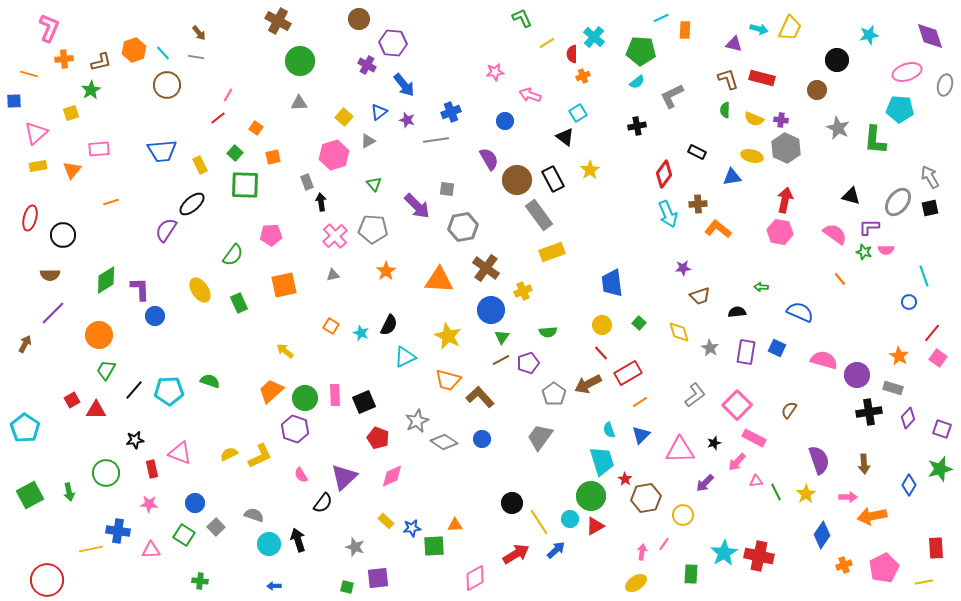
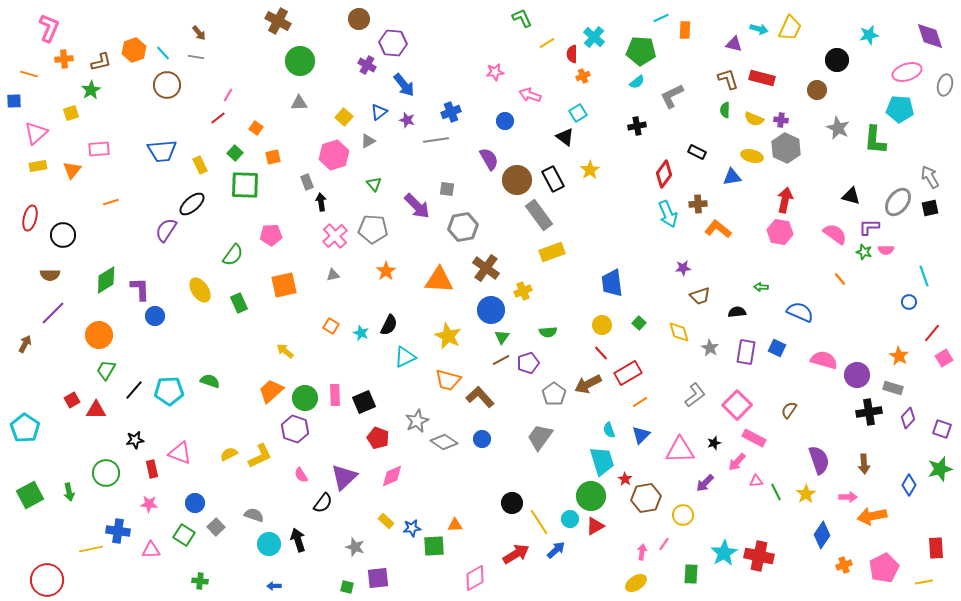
pink square at (938, 358): moved 6 px right; rotated 24 degrees clockwise
